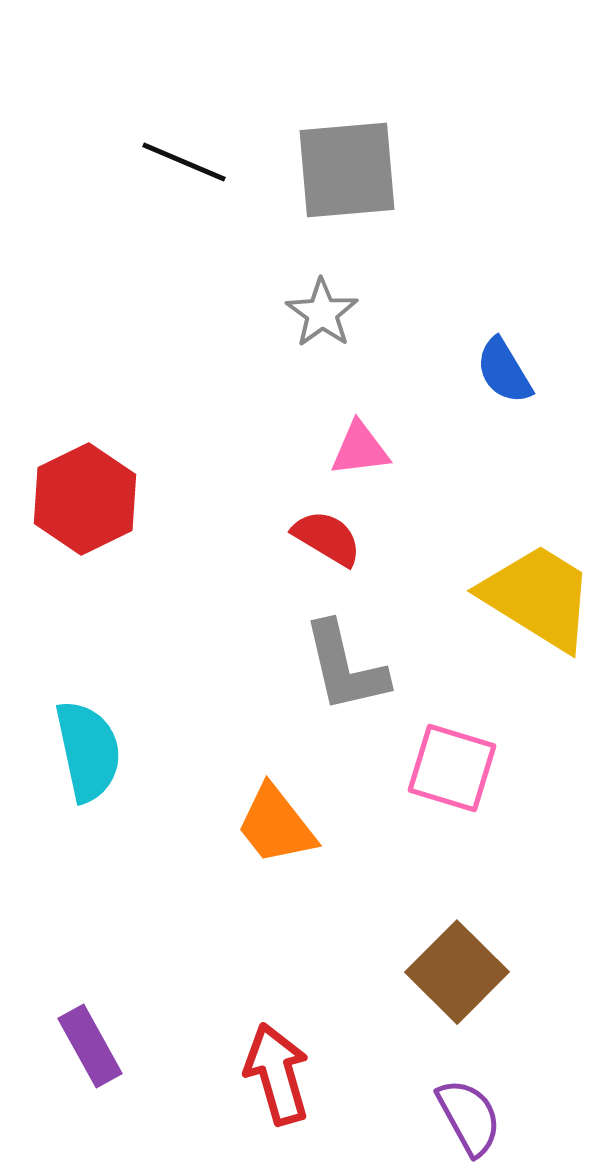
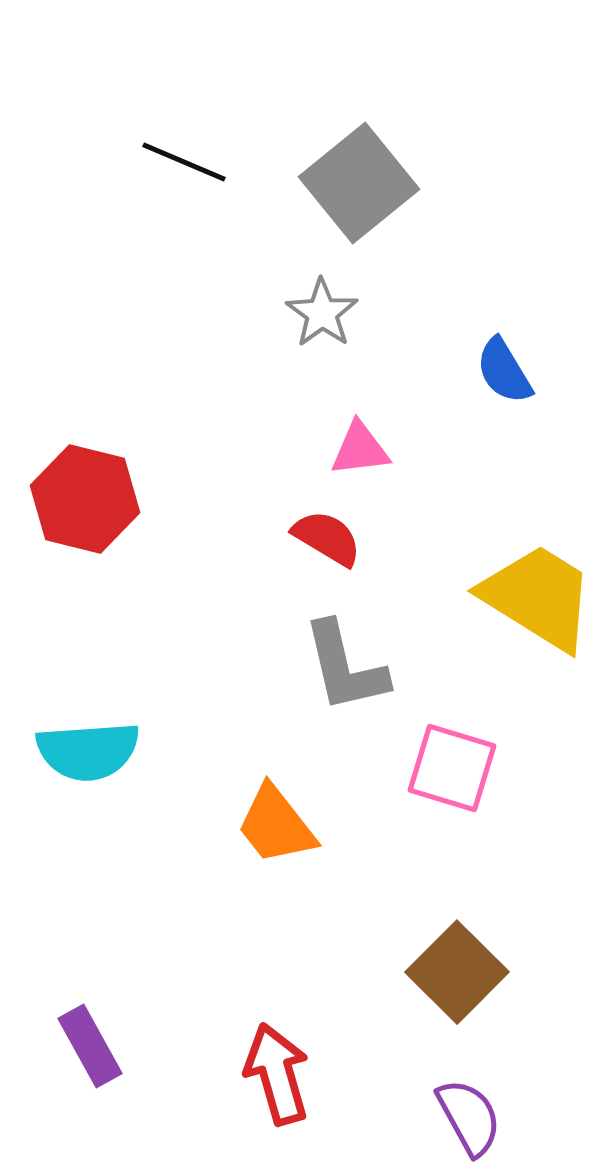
gray square: moved 12 px right, 13 px down; rotated 34 degrees counterclockwise
red hexagon: rotated 20 degrees counterclockwise
cyan semicircle: rotated 98 degrees clockwise
